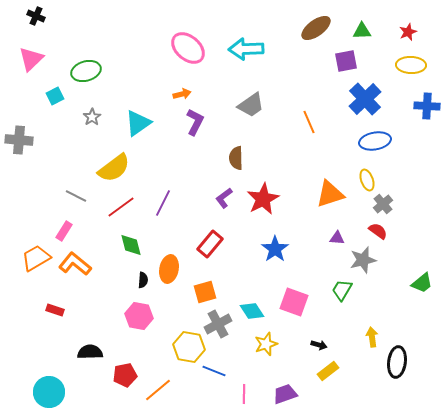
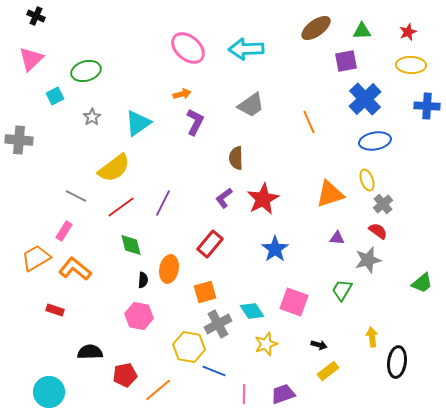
gray star at (363, 260): moved 5 px right
orange L-shape at (75, 264): moved 5 px down
purple trapezoid at (285, 394): moved 2 px left
